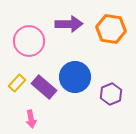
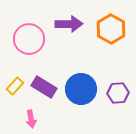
orange hexagon: rotated 20 degrees clockwise
pink circle: moved 2 px up
blue circle: moved 6 px right, 12 px down
yellow rectangle: moved 2 px left, 3 px down
purple rectangle: rotated 10 degrees counterclockwise
purple hexagon: moved 7 px right, 1 px up; rotated 20 degrees clockwise
